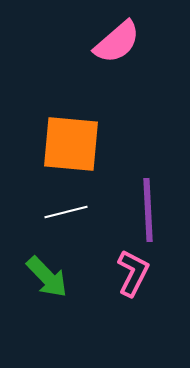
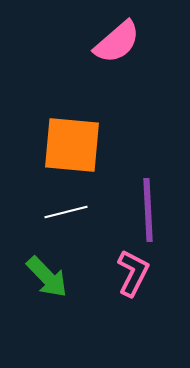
orange square: moved 1 px right, 1 px down
